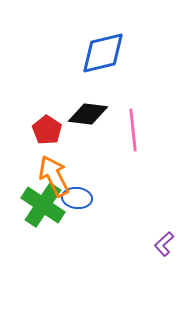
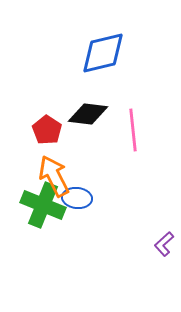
green cross: rotated 12 degrees counterclockwise
